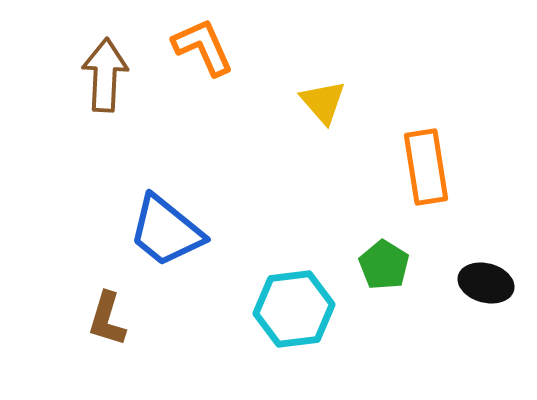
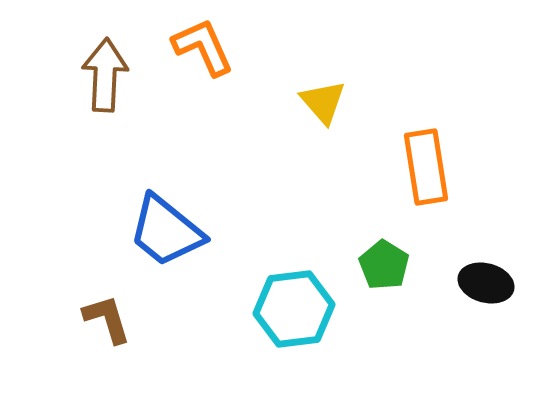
brown L-shape: rotated 146 degrees clockwise
